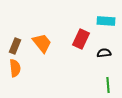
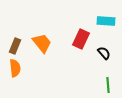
black semicircle: rotated 56 degrees clockwise
